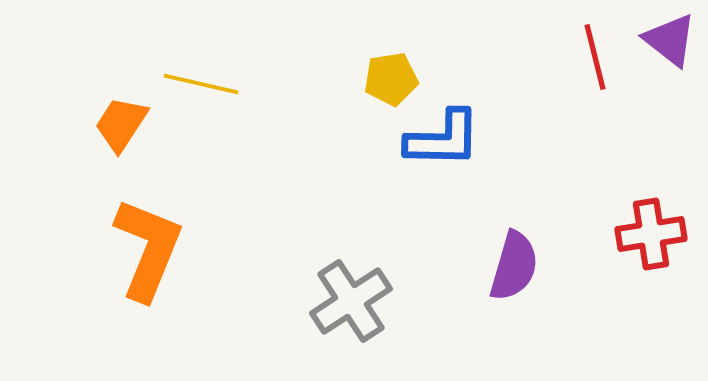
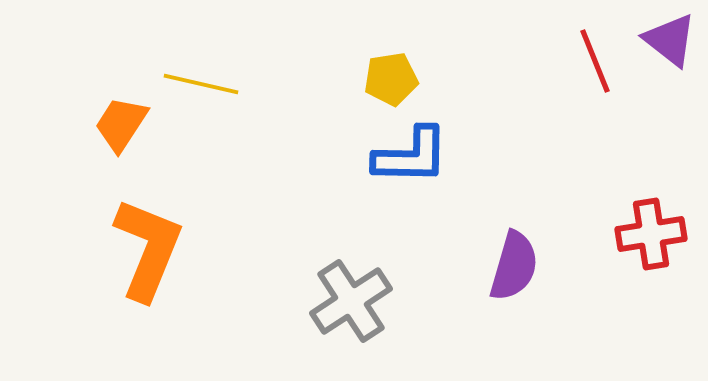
red line: moved 4 px down; rotated 8 degrees counterclockwise
blue L-shape: moved 32 px left, 17 px down
